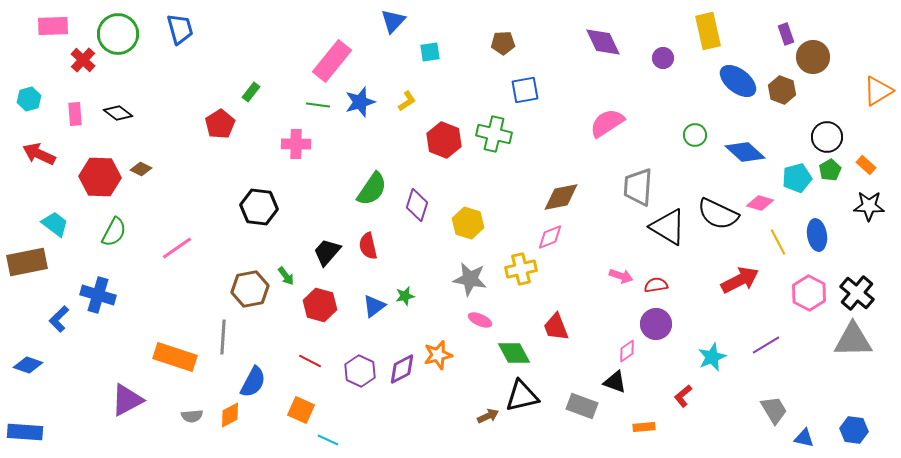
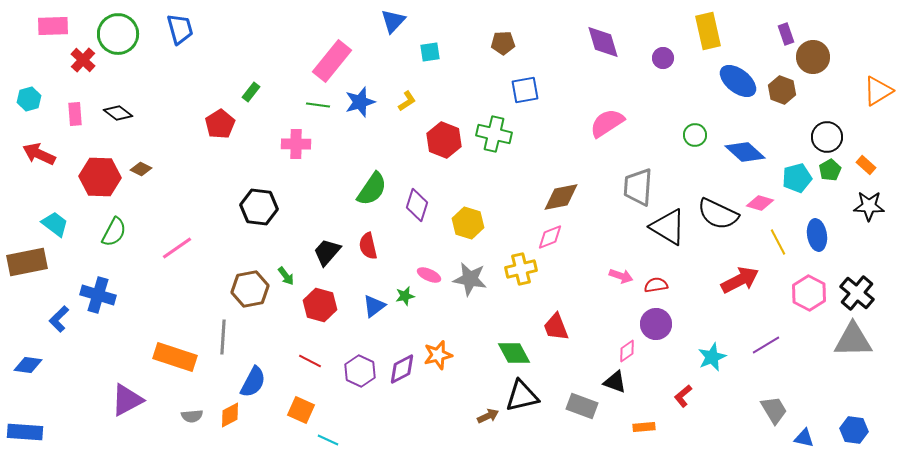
purple diamond at (603, 42): rotated 9 degrees clockwise
pink ellipse at (480, 320): moved 51 px left, 45 px up
blue diamond at (28, 365): rotated 12 degrees counterclockwise
